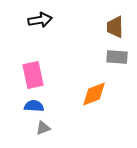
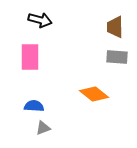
black arrow: rotated 25 degrees clockwise
pink rectangle: moved 3 px left, 18 px up; rotated 12 degrees clockwise
orange diamond: rotated 60 degrees clockwise
